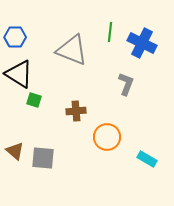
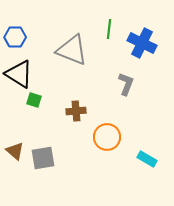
green line: moved 1 px left, 3 px up
gray square: rotated 15 degrees counterclockwise
